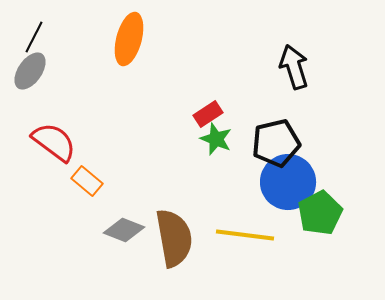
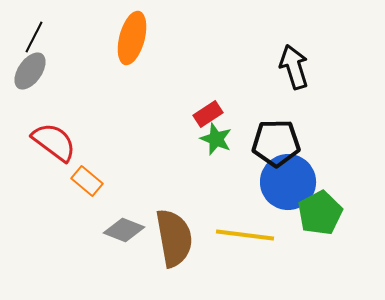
orange ellipse: moved 3 px right, 1 px up
black pentagon: rotated 12 degrees clockwise
